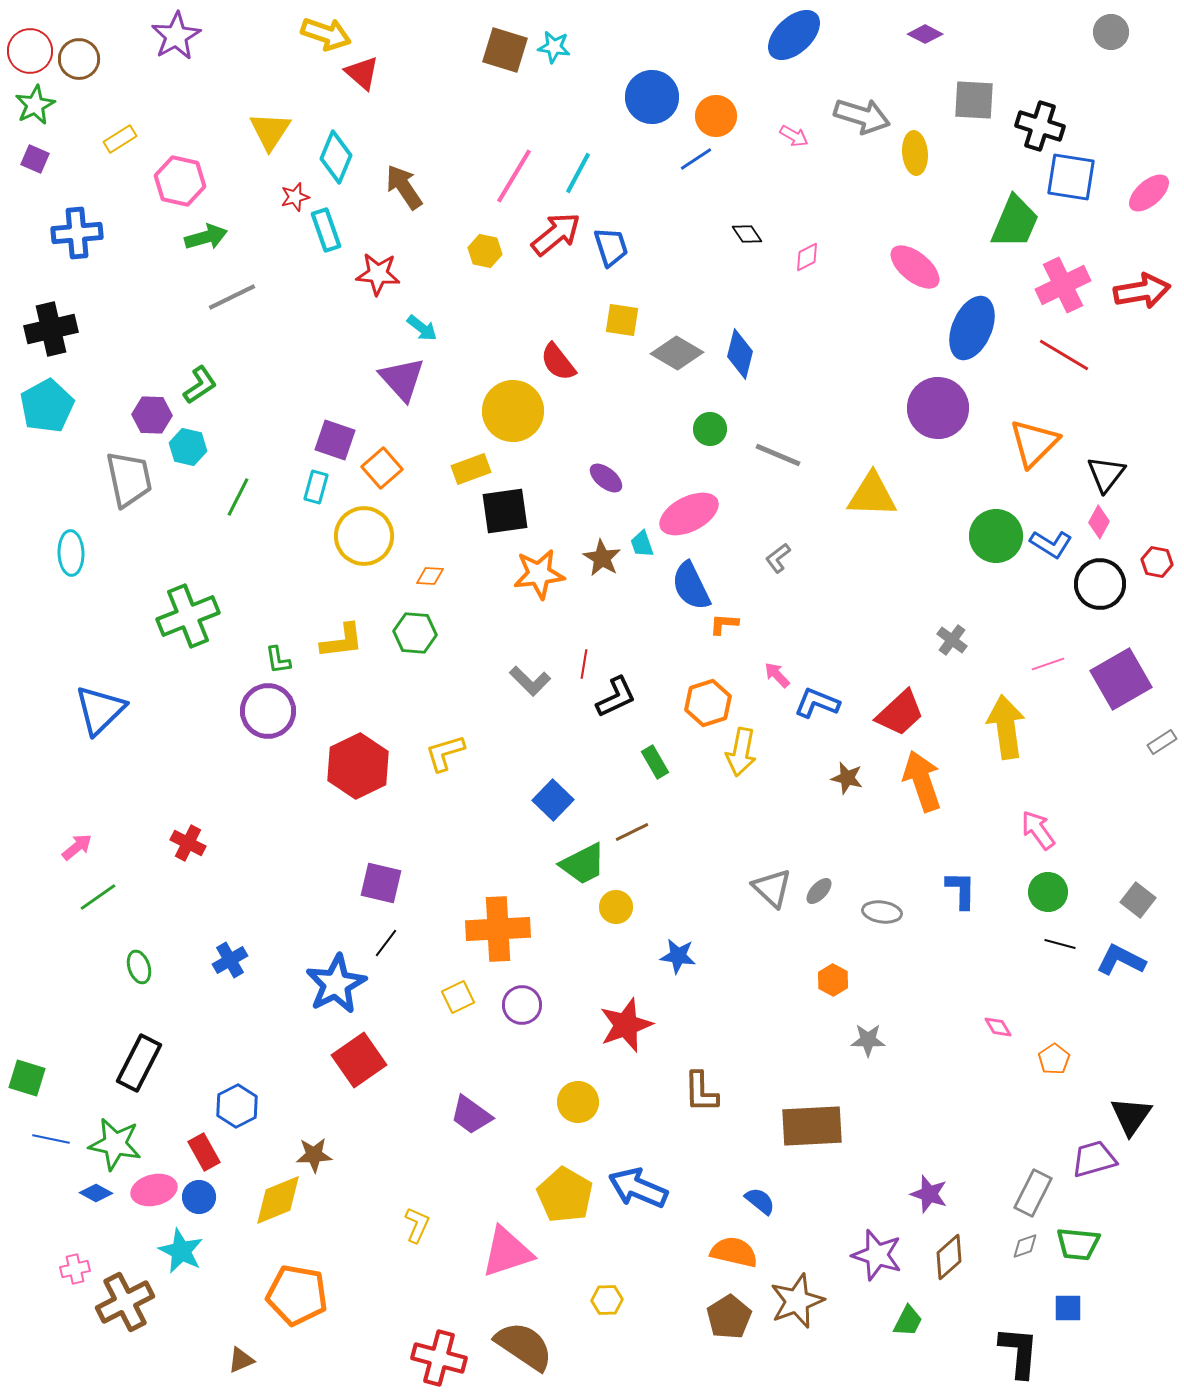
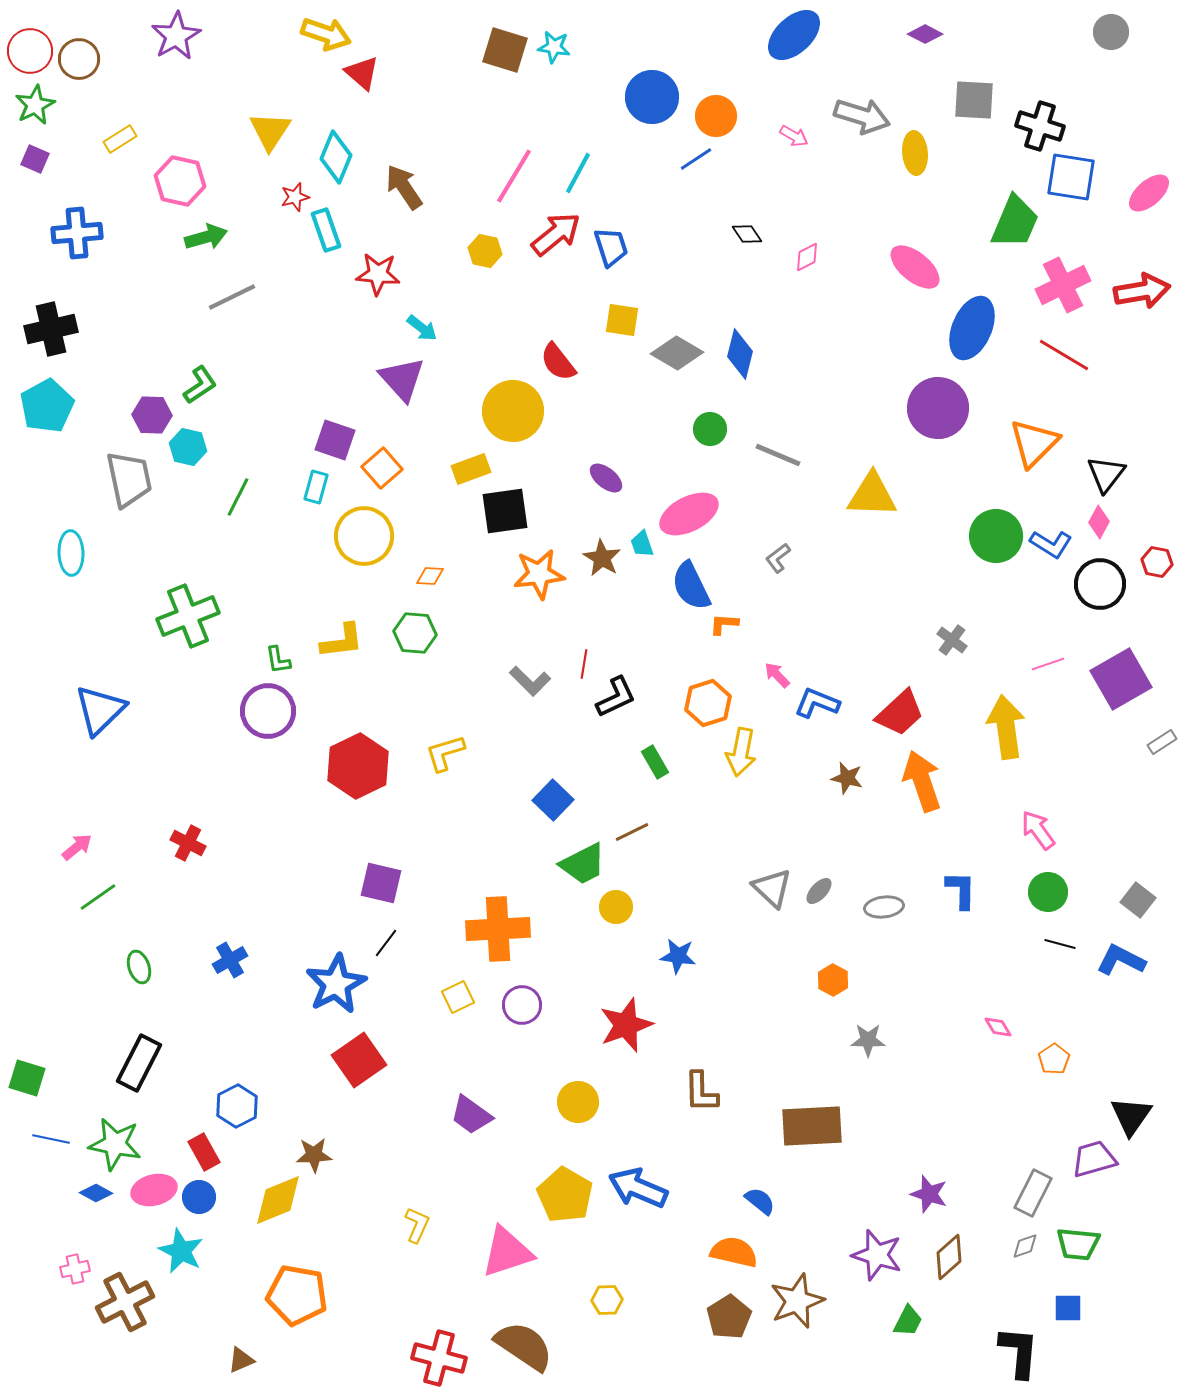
gray ellipse at (882, 912): moved 2 px right, 5 px up; rotated 15 degrees counterclockwise
